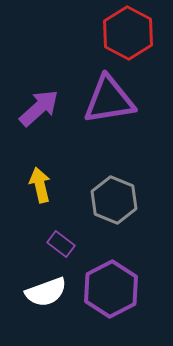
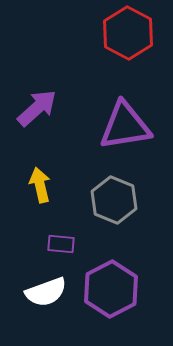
purple triangle: moved 16 px right, 26 px down
purple arrow: moved 2 px left
purple rectangle: rotated 32 degrees counterclockwise
